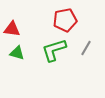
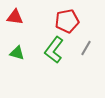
red pentagon: moved 2 px right, 1 px down
red triangle: moved 3 px right, 12 px up
green L-shape: rotated 36 degrees counterclockwise
